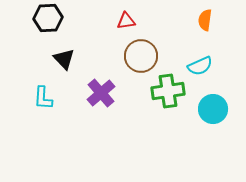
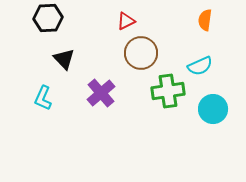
red triangle: rotated 18 degrees counterclockwise
brown circle: moved 3 px up
cyan L-shape: rotated 20 degrees clockwise
